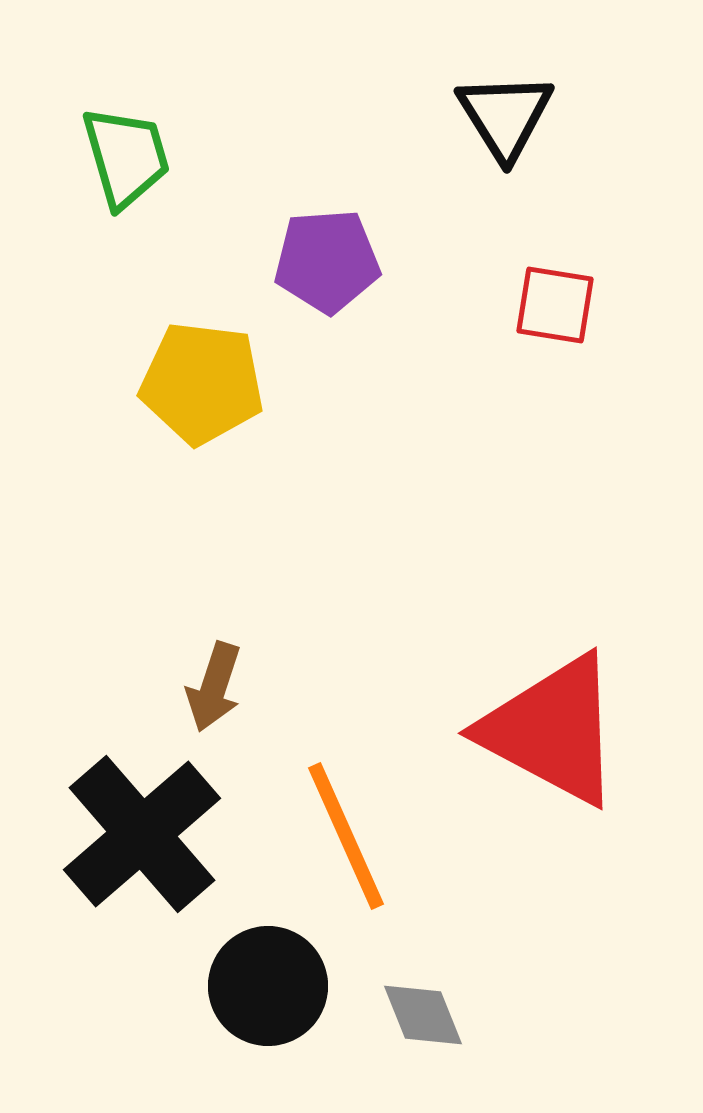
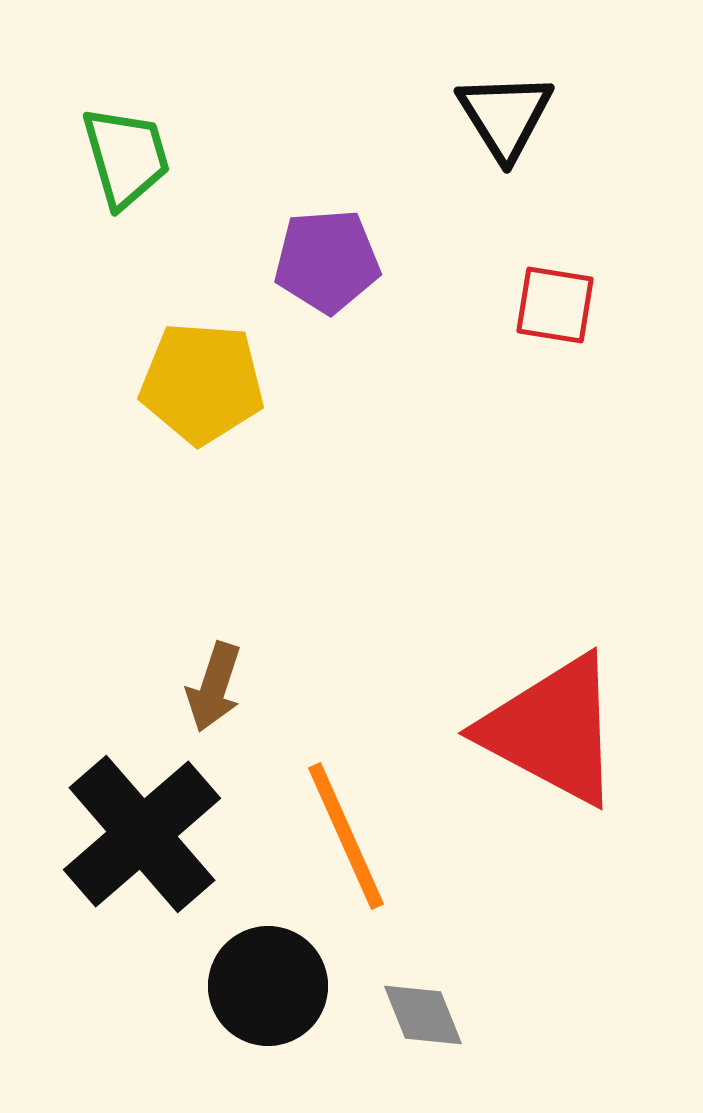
yellow pentagon: rotated 3 degrees counterclockwise
